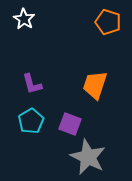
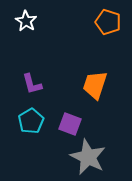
white star: moved 2 px right, 2 px down
